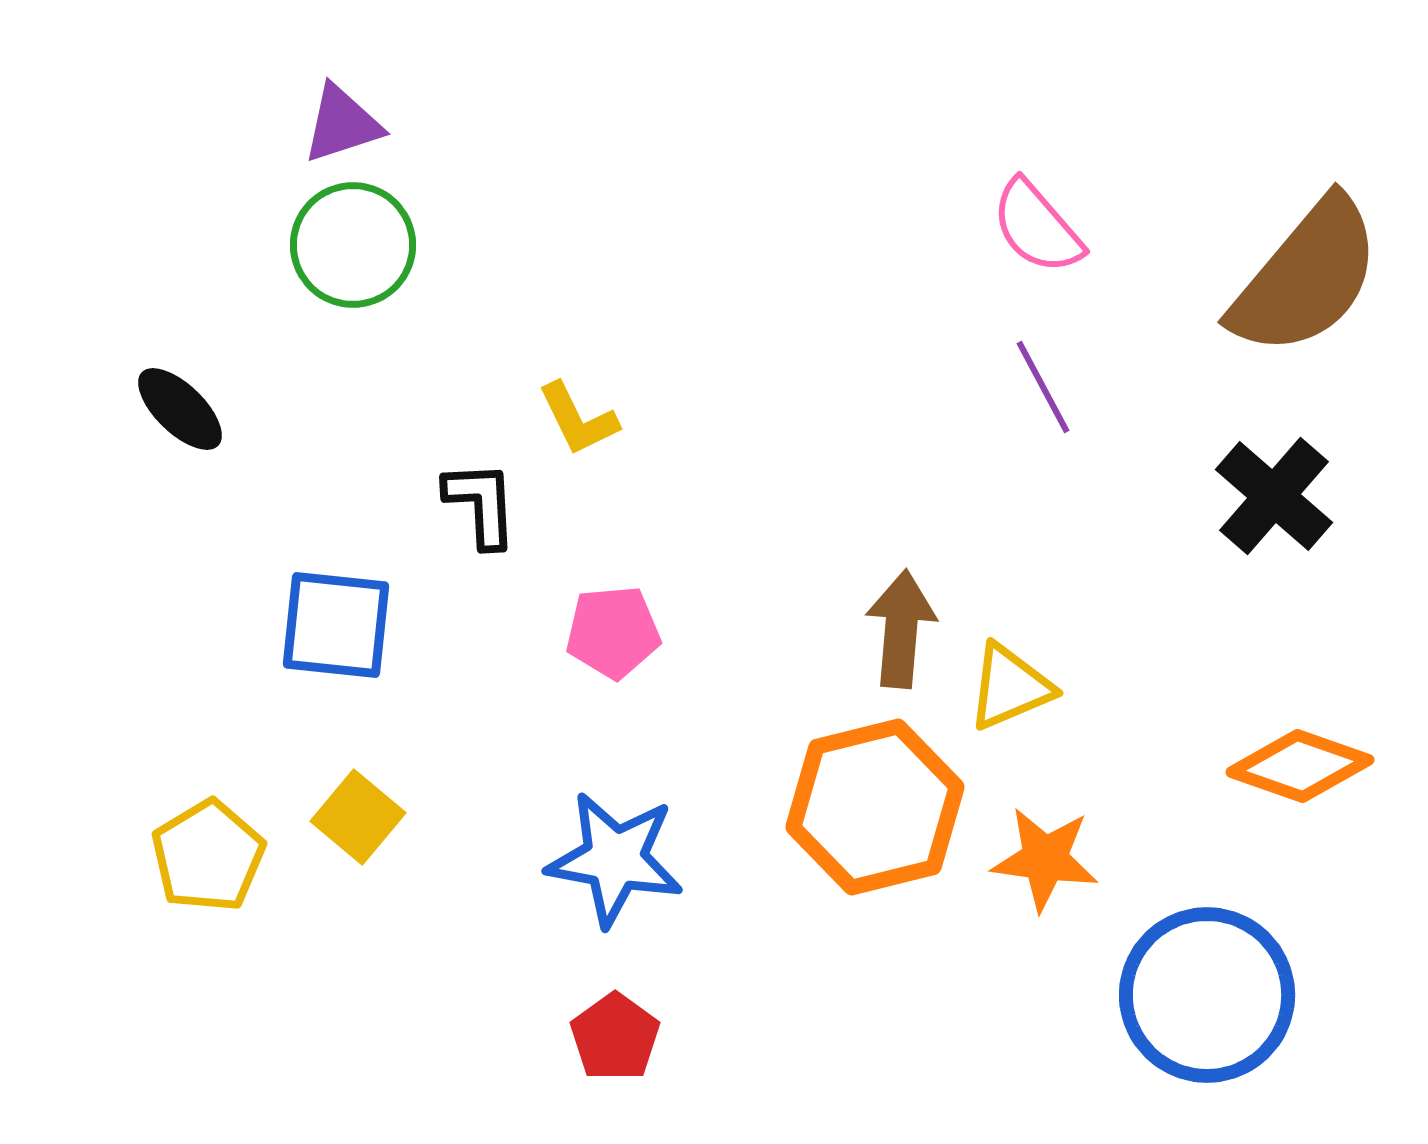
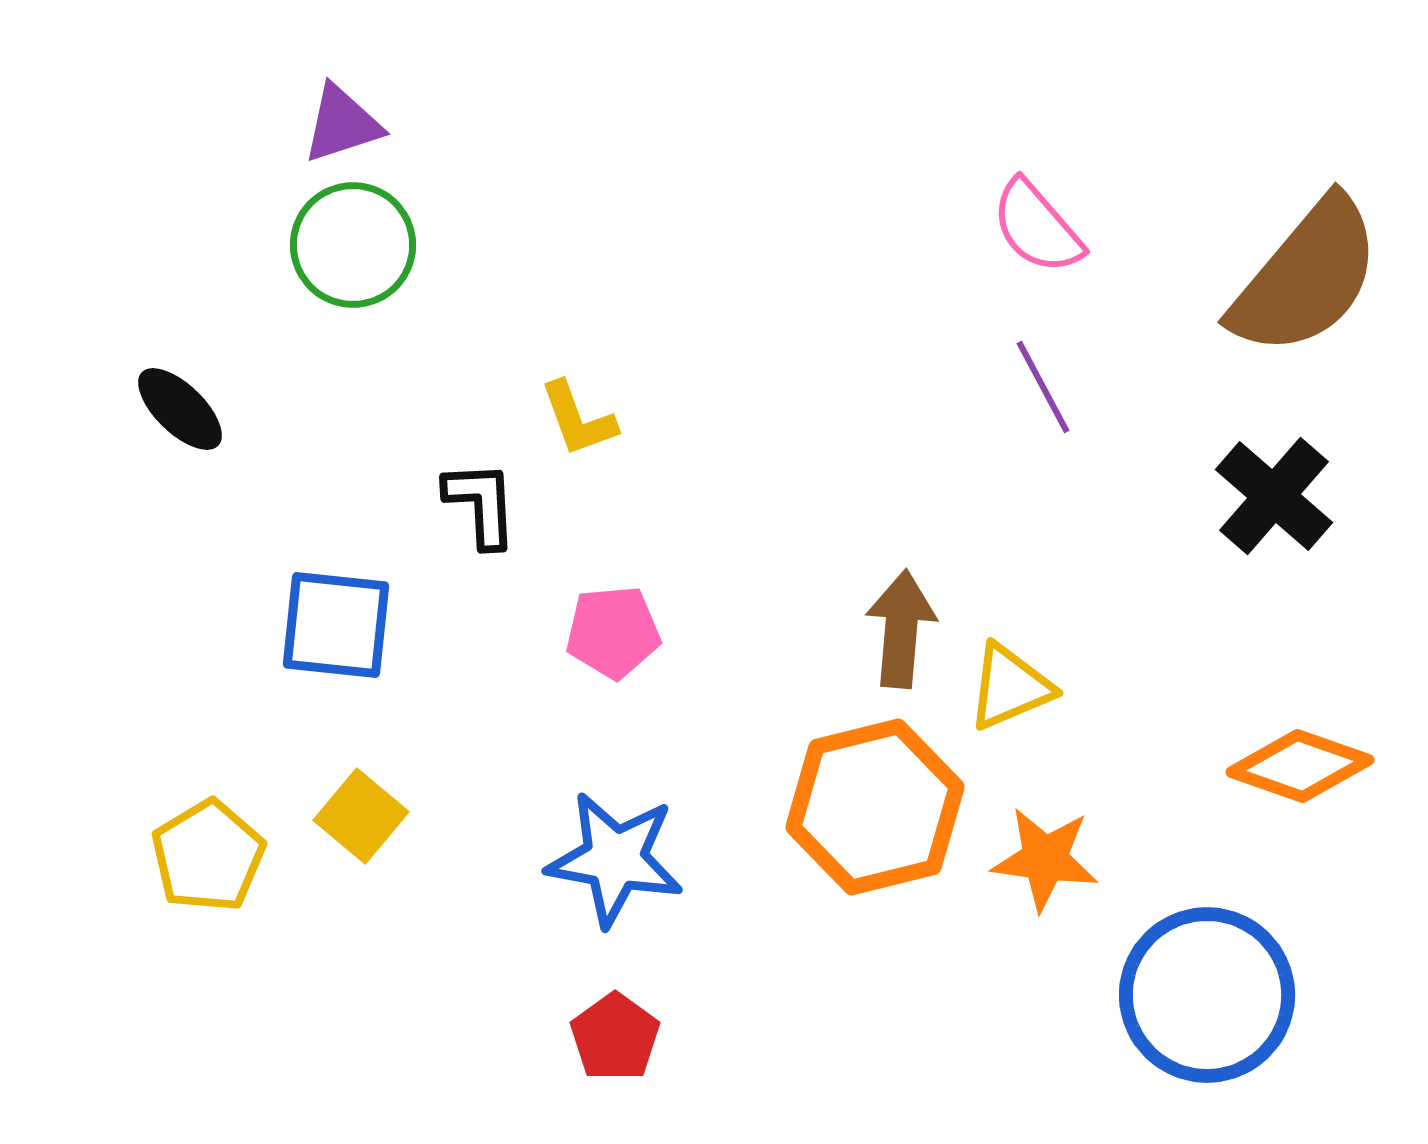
yellow L-shape: rotated 6 degrees clockwise
yellow square: moved 3 px right, 1 px up
